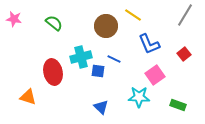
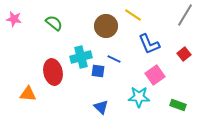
orange triangle: moved 3 px up; rotated 12 degrees counterclockwise
